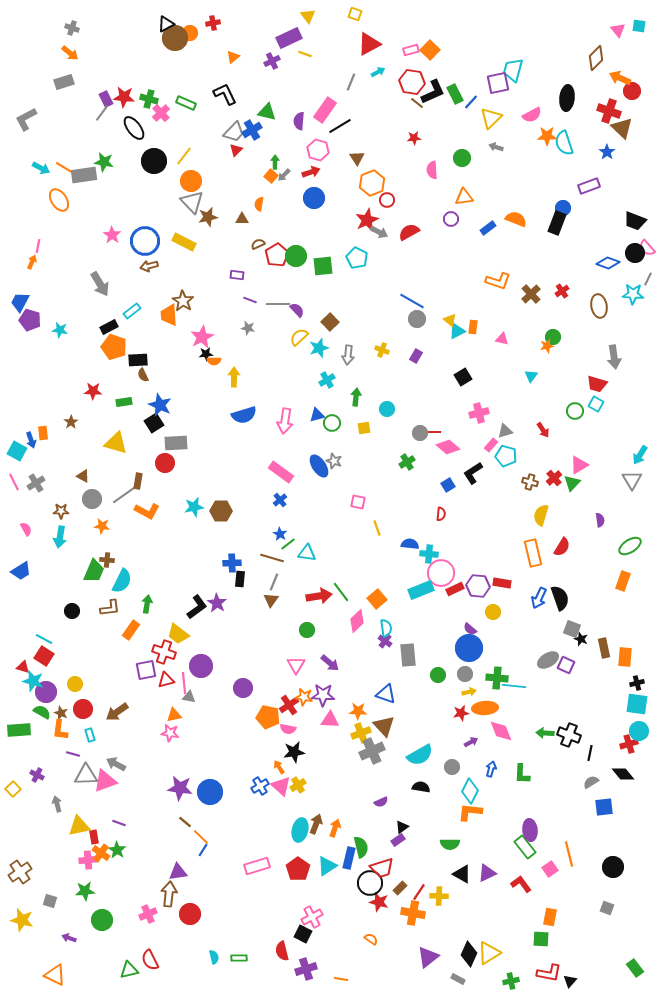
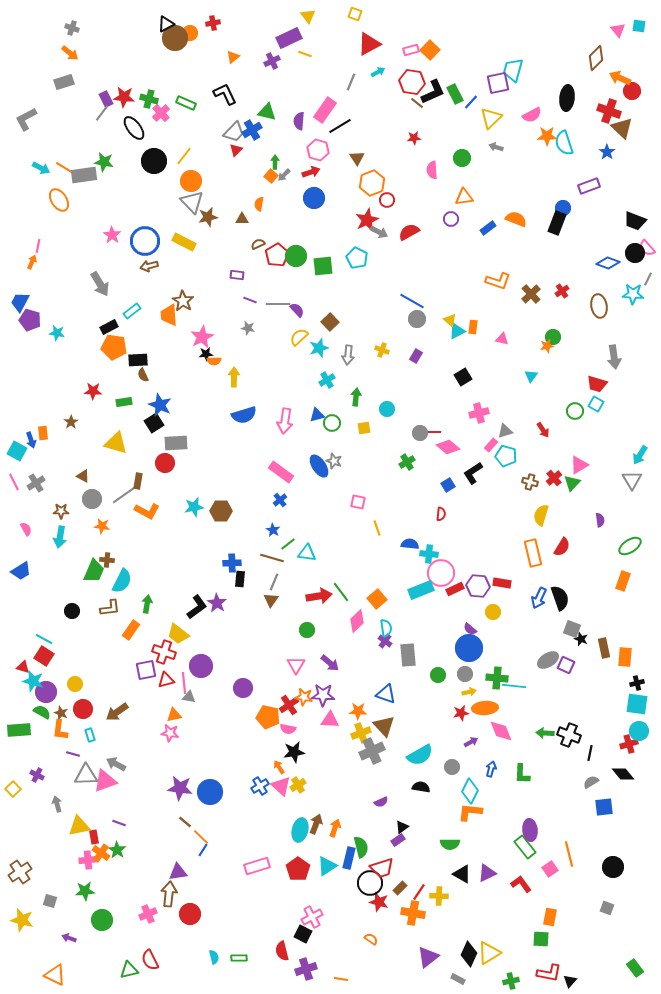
cyan star at (60, 330): moved 3 px left, 3 px down
orange pentagon at (114, 347): rotated 10 degrees counterclockwise
blue star at (280, 534): moved 7 px left, 4 px up
